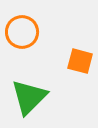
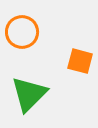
green triangle: moved 3 px up
